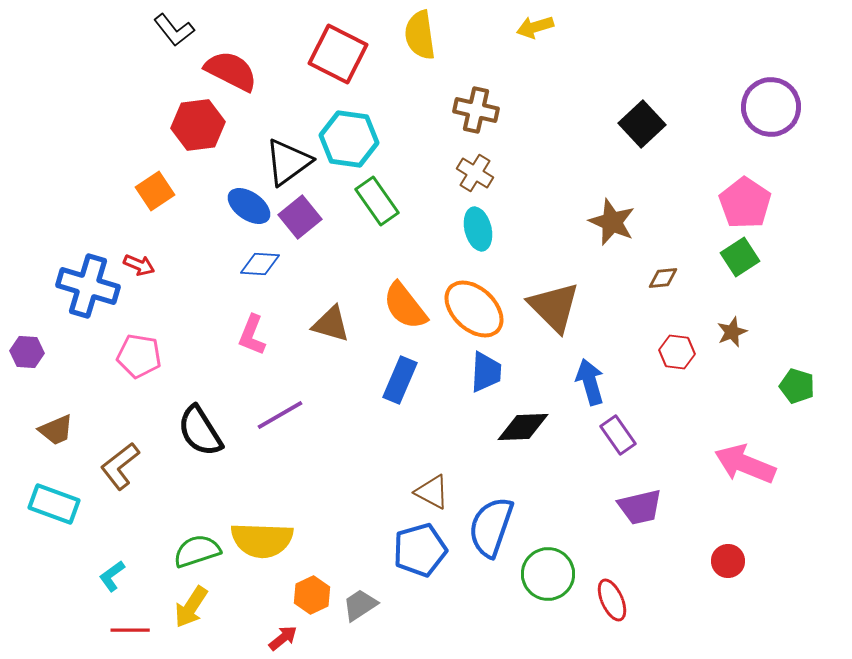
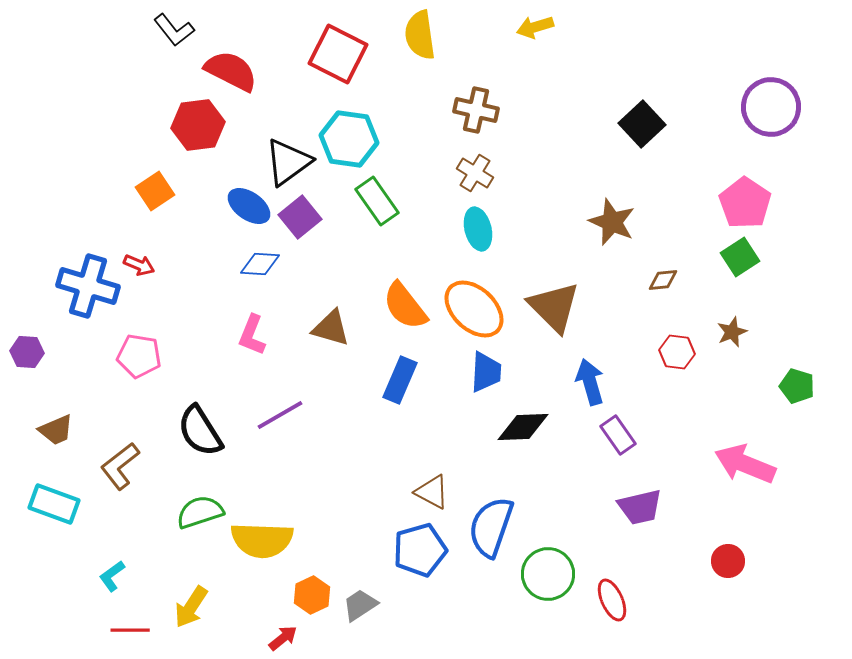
brown diamond at (663, 278): moved 2 px down
brown triangle at (331, 324): moved 4 px down
green semicircle at (197, 551): moved 3 px right, 39 px up
